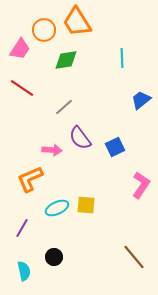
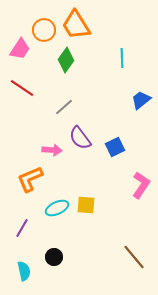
orange trapezoid: moved 1 px left, 3 px down
green diamond: rotated 45 degrees counterclockwise
